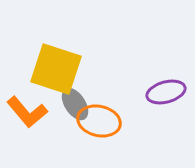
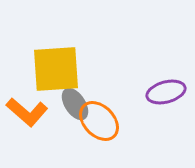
yellow square: rotated 22 degrees counterclockwise
orange L-shape: rotated 9 degrees counterclockwise
orange ellipse: rotated 33 degrees clockwise
